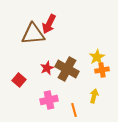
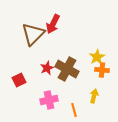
red arrow: moved 4 px right
brown triangle: rotated 40 degrees counterclockwise
orange cross: rotated 16 degrees clockwise
red square: rotated 24 degrees clockwise
